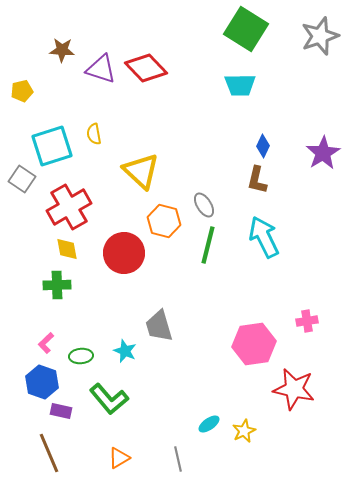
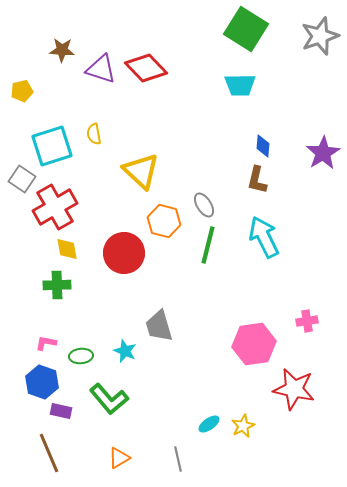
blue diamond: rotated 20 degrees counterclockwise
red cross: moved 14 px left
pink L-shape: rotated 55 degrees clockwise
yellow star: moved 1 px left, 5 px up
